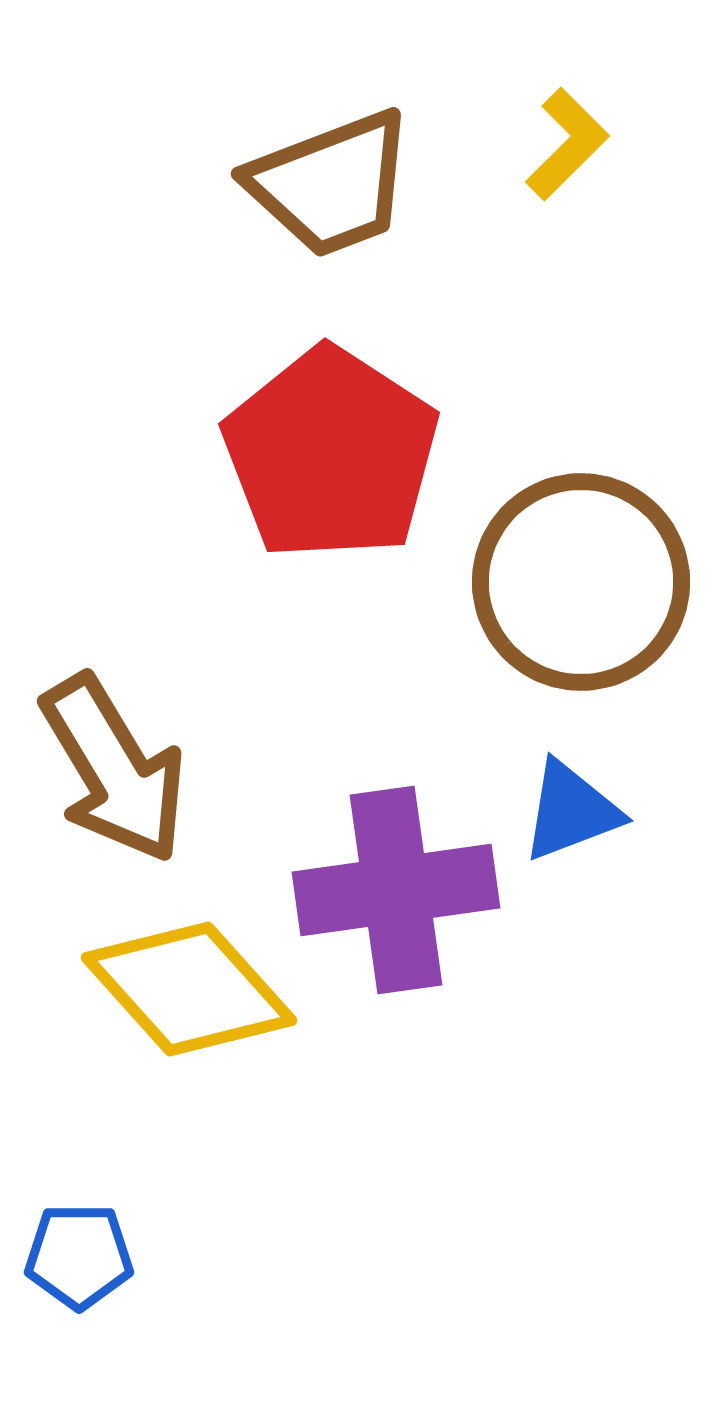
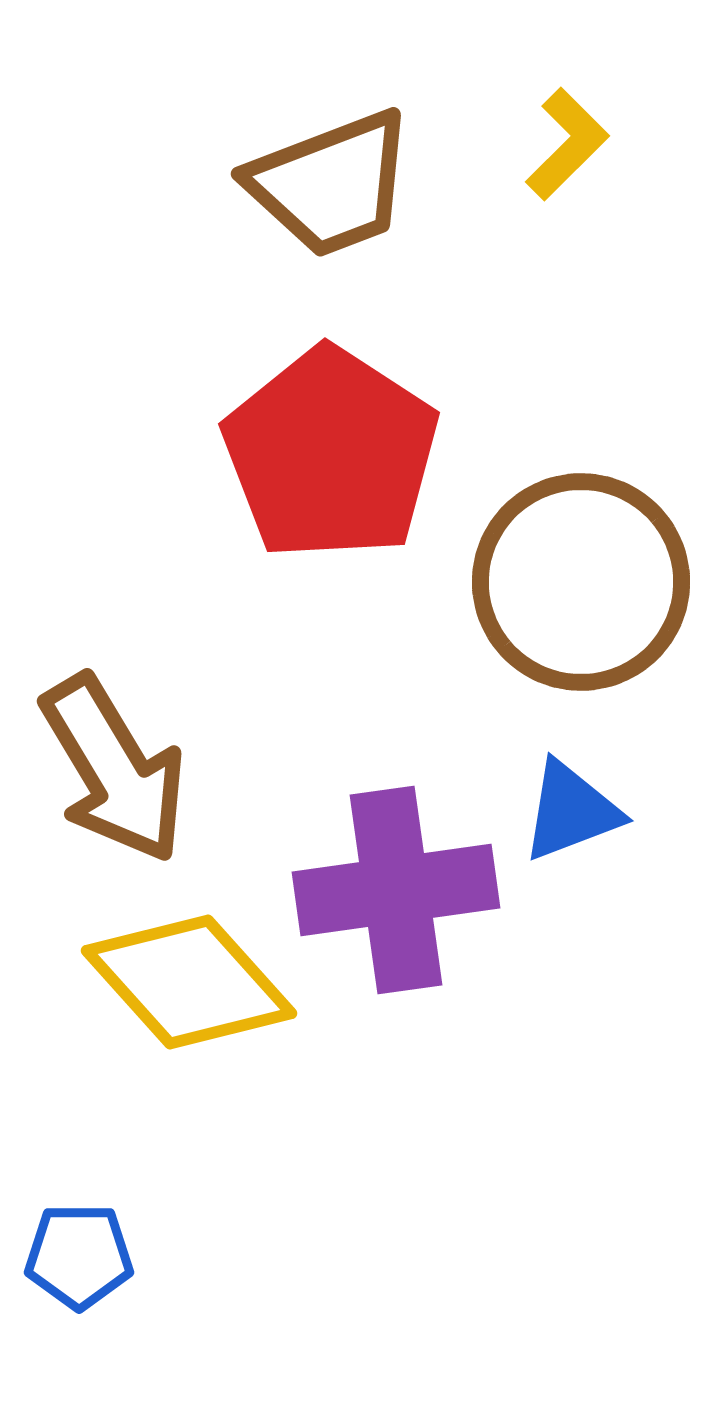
yellow diamond: moved 7 px up
